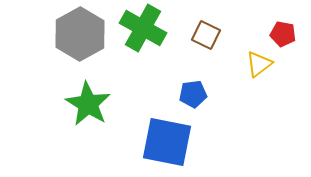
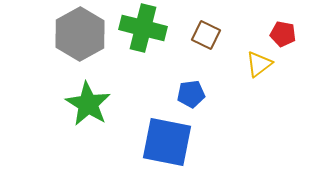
green cross: rotated 15 degrees counterclockwise
blue pentagon: moved 2 px left
